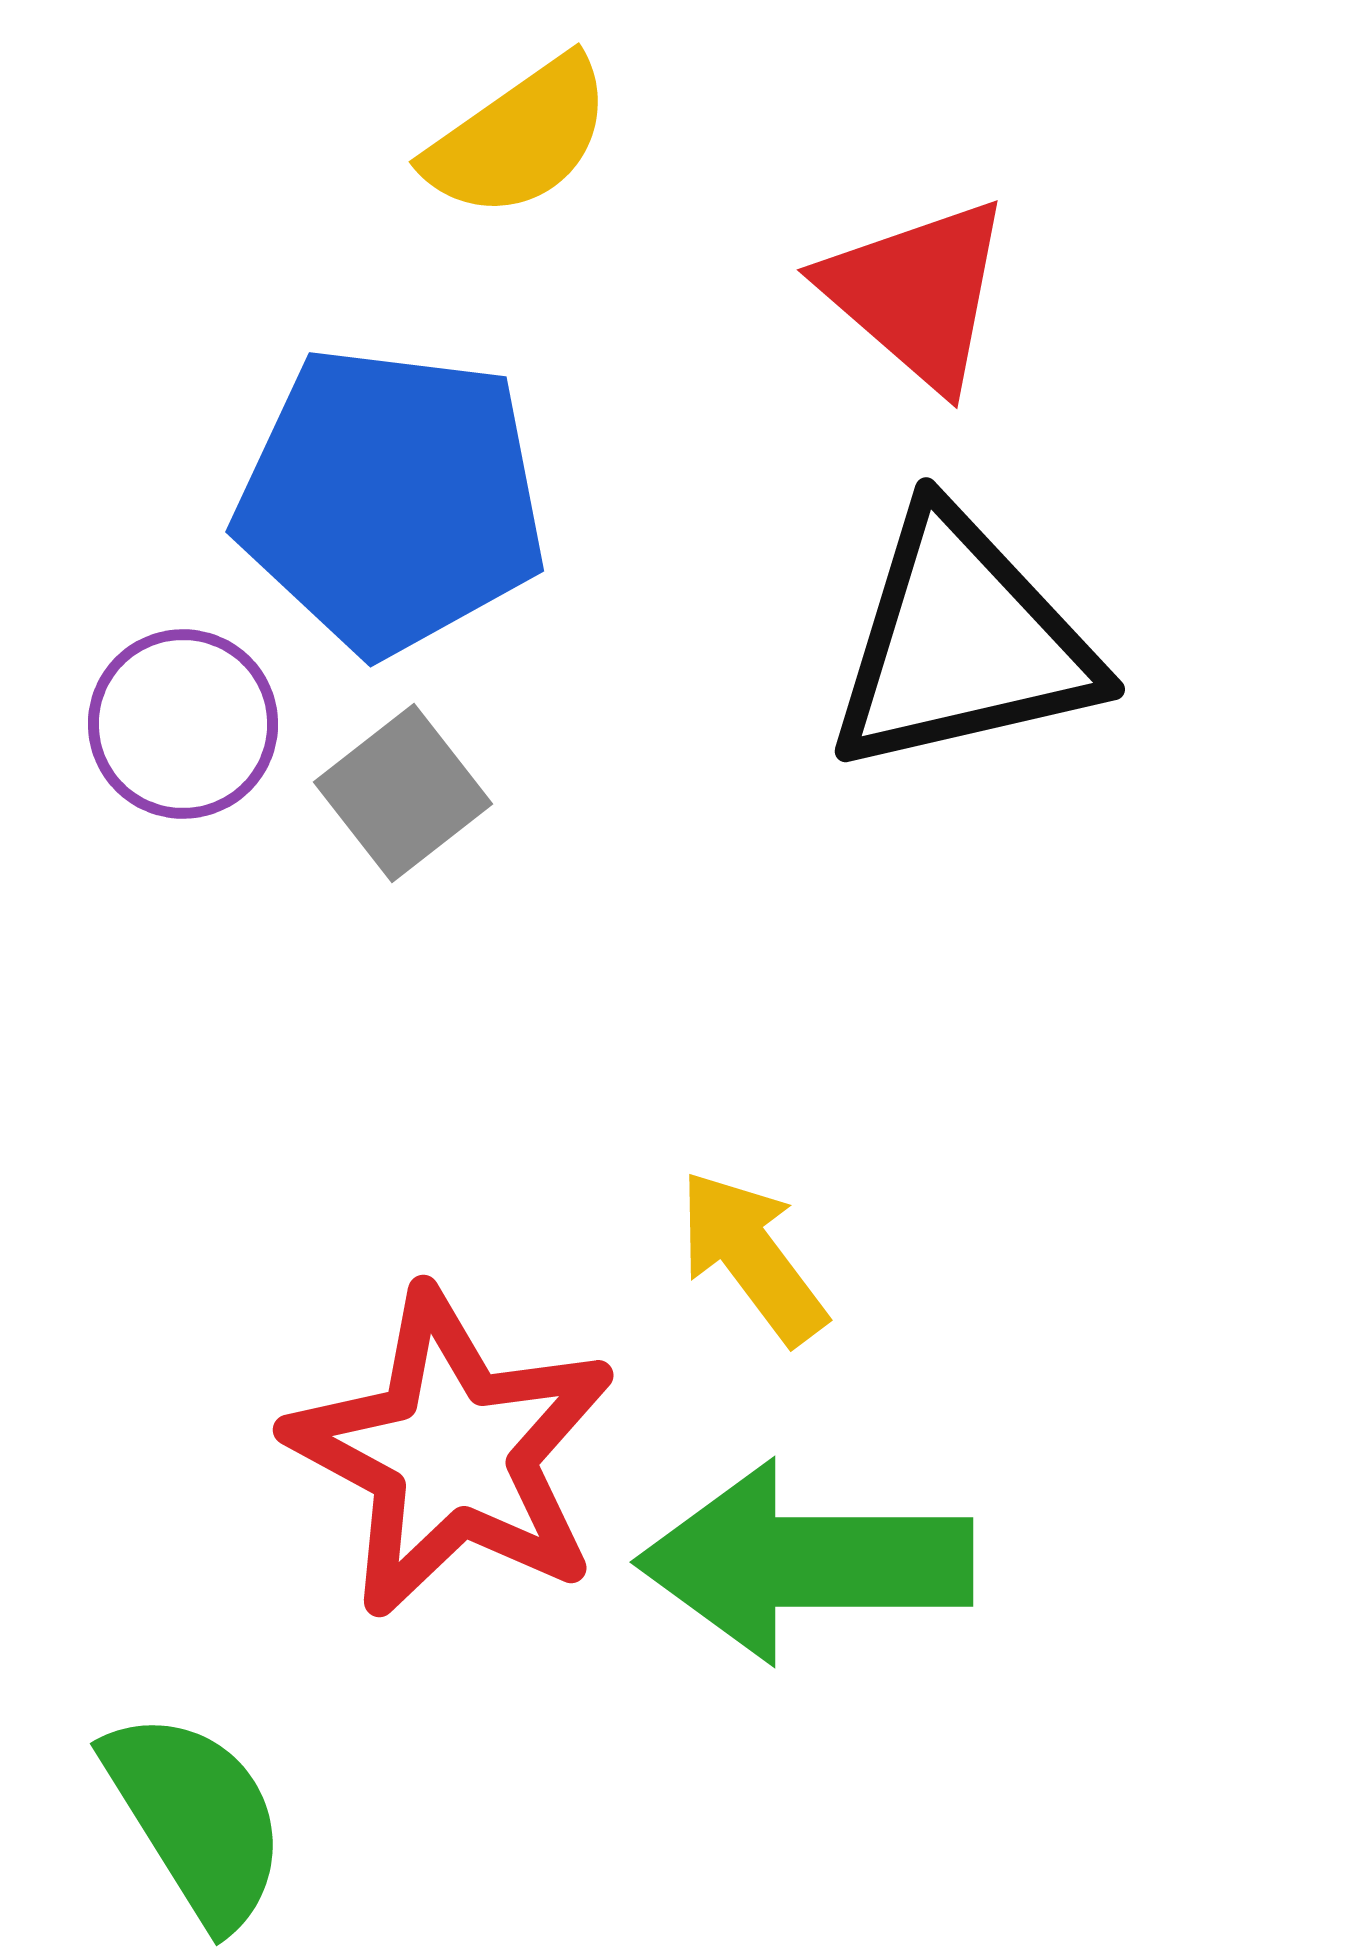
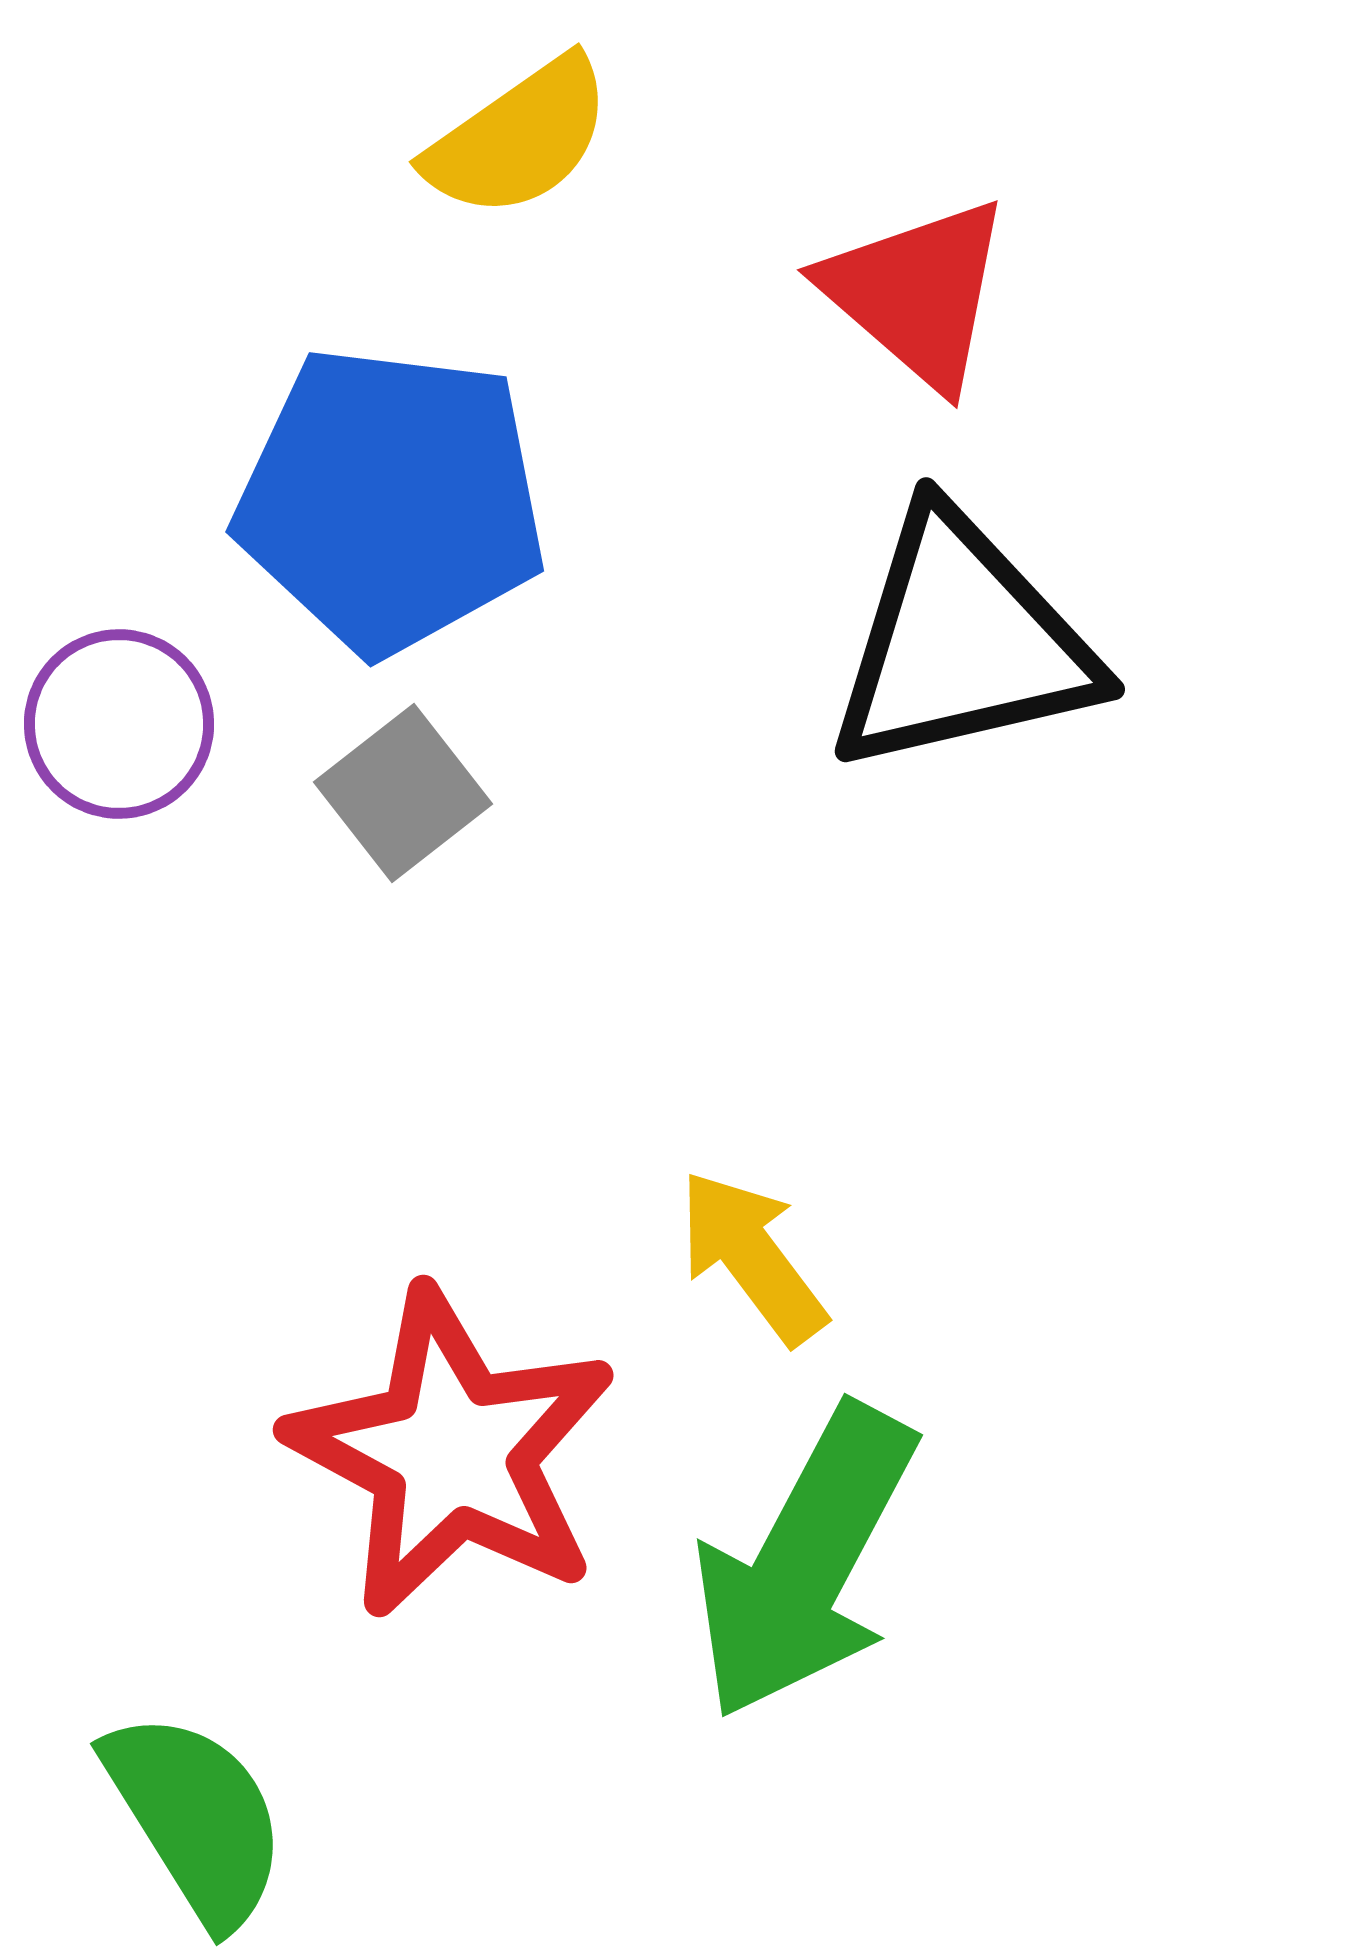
purple circle: moved 64 px left
green arrow: rotated 62 degrees counterclockwise
